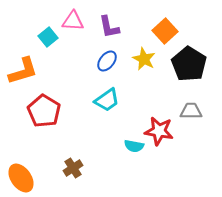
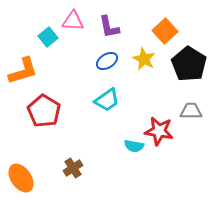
blue ellipse: rotated 20 degrees clockwise
